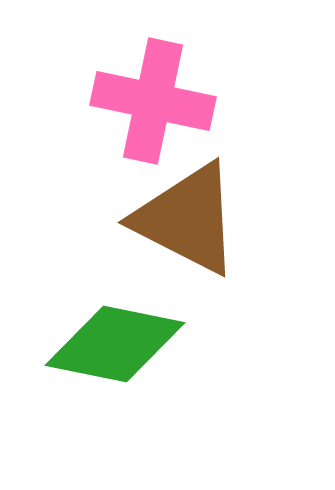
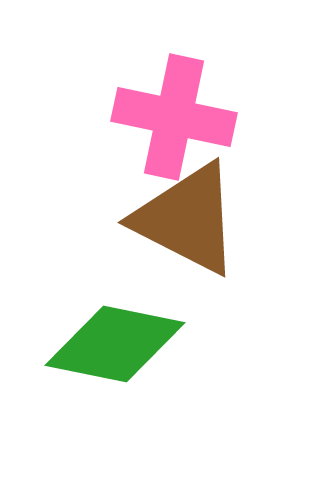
pink cross: moved 21 px right, 16 px down
